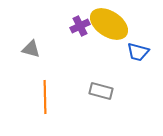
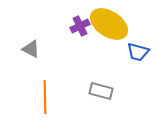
gray triangle: rotated 12 degrees clockwise
